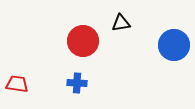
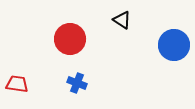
black triangle: moved 1 px right, 3 px up; rotated 42 degrees clockwise
red circle: moved 13 px left, 2 px up
blue cross: rotated 18 degrees clockwise
